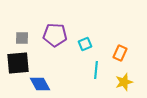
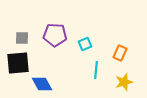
blue diamond: moved 2 px right
